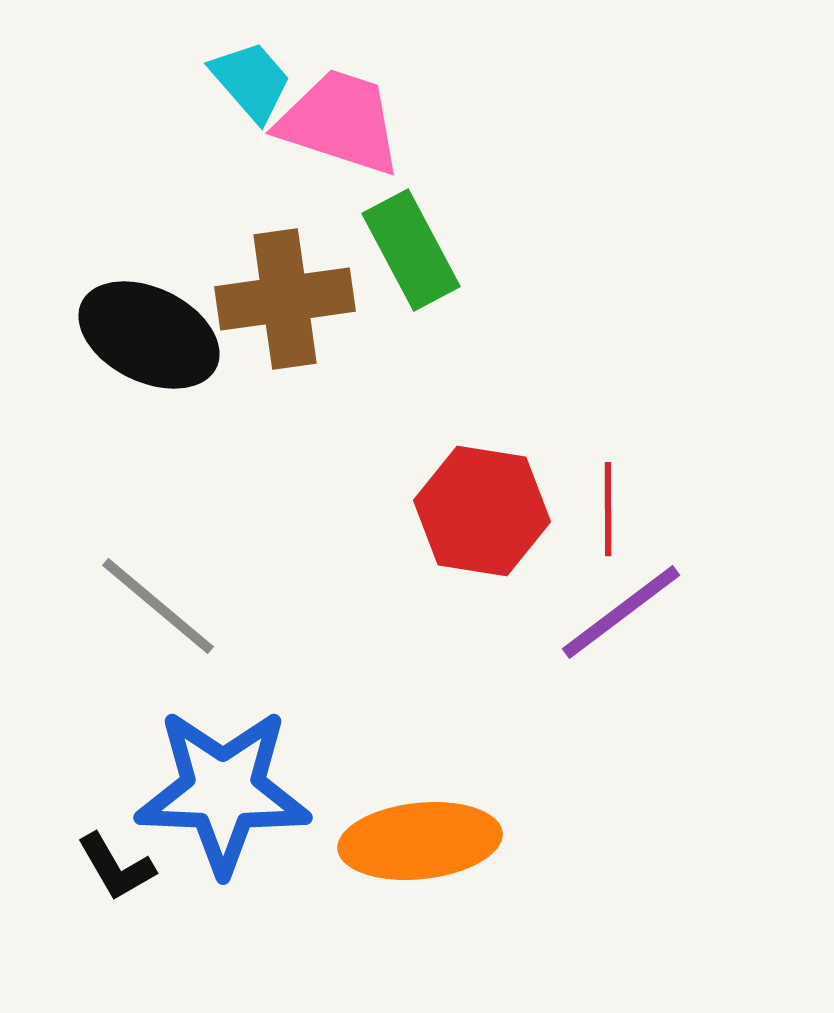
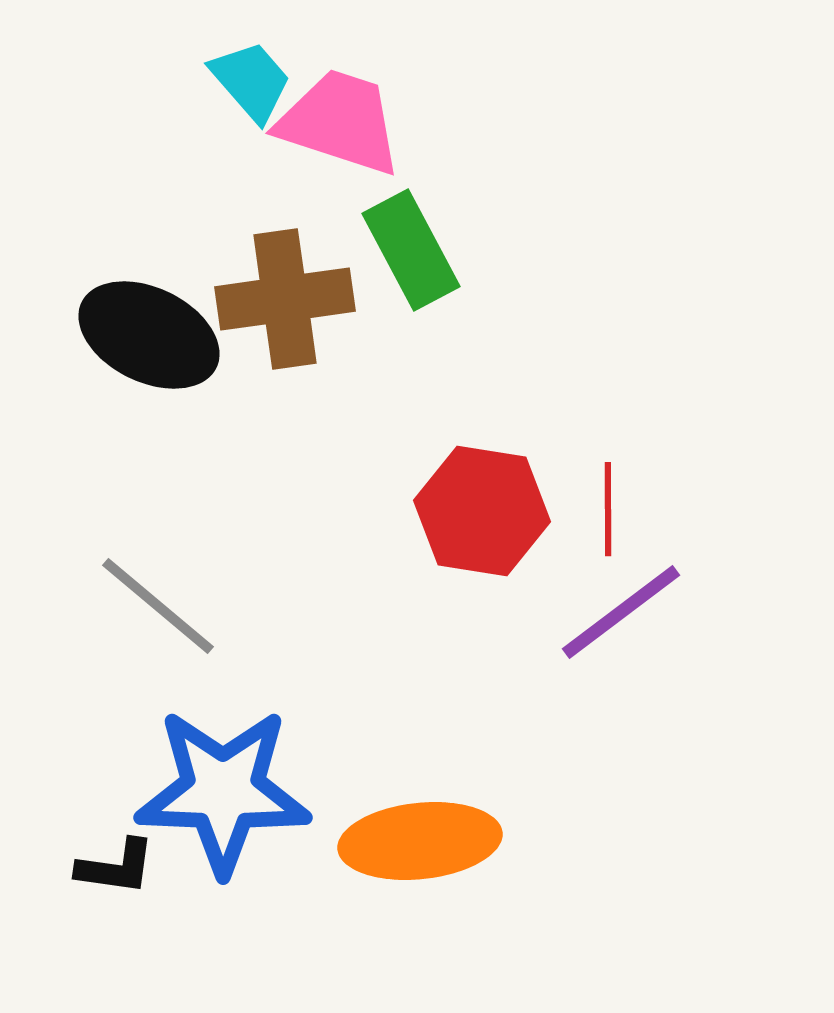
black L-shape: rotated 52 degrees counterclockwise
